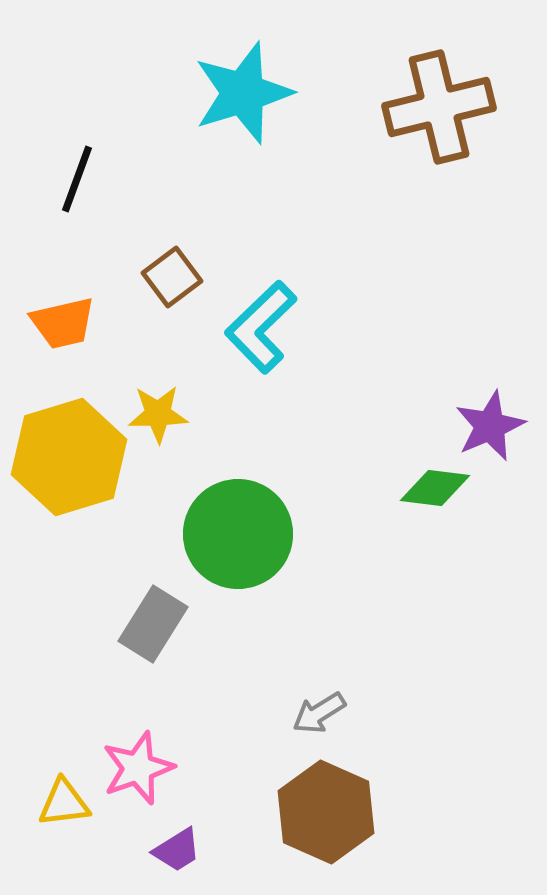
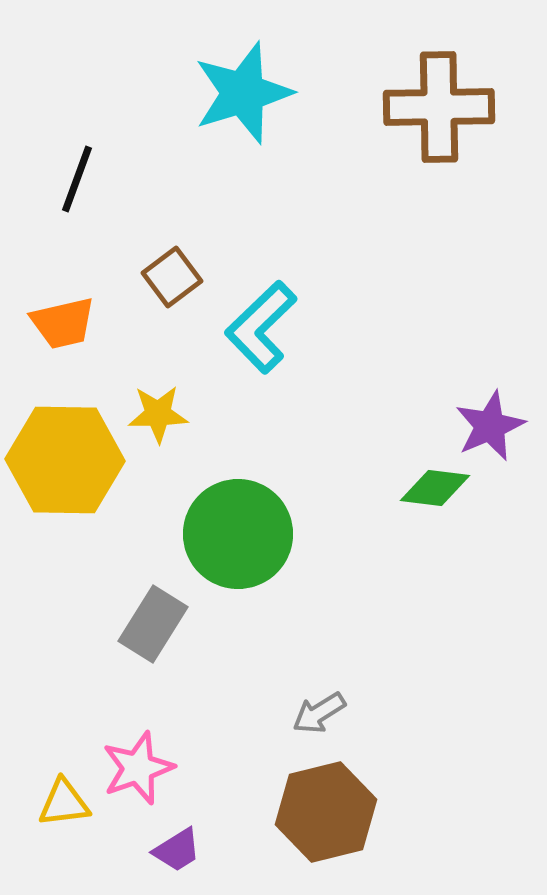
brown cross: rotated 13 degrees clockwise
yellow hexagon: moved 4 px left, 3 px down; rotated 18 degrees clockwise
brown hexagon: rotated 22 degrees clockwise
